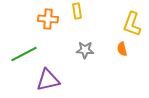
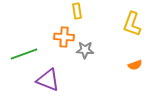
orange cross: moved 16 px right, 18 px down
orange semicircle: moved 13 px right, 16 px down; rotated 96 degrees counterclockwise
green line: rotated 8 degrees clockwise
purple triangle: rotated 35 degrees clockwise
